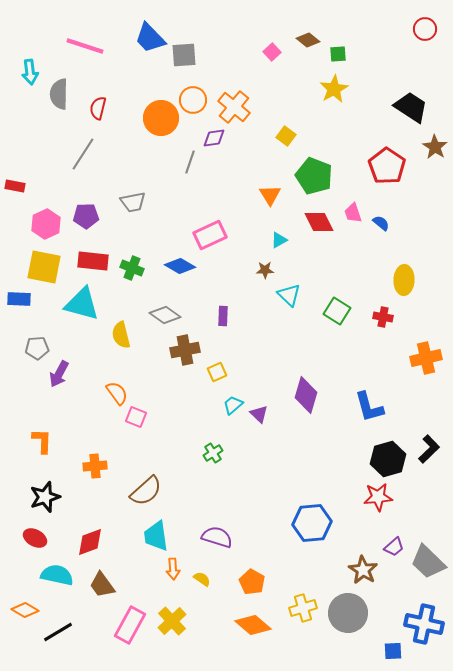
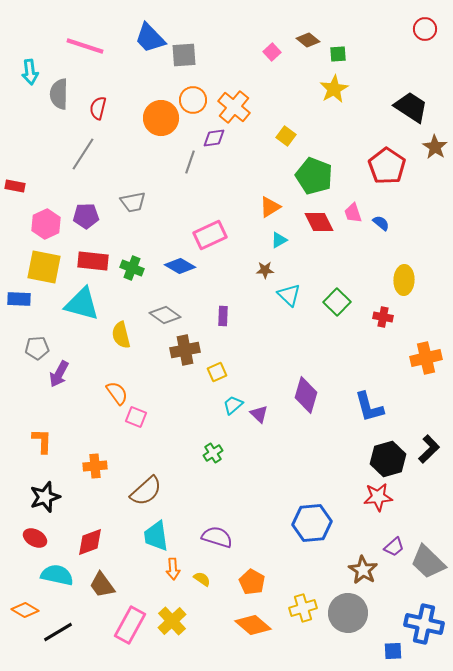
orange triangle at (270, 195): moved 12 px down; rotated 30 degrees clockwise
green square at (337, 311): moved 9 px up; rotated 12 degrees clockwise
